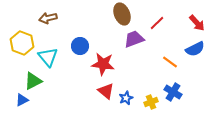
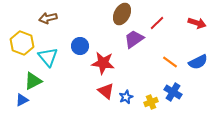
brown ellipse: rotated 50 degrees clockwise
red arrow: rotated 30 degrees counterclockwise
purple trapezoid: rotated 15 degrees counterclockwise
blue semicircle: moved 3 px right, 13 px down
red star: moved 1 px up
blue star: moved 1 px up
